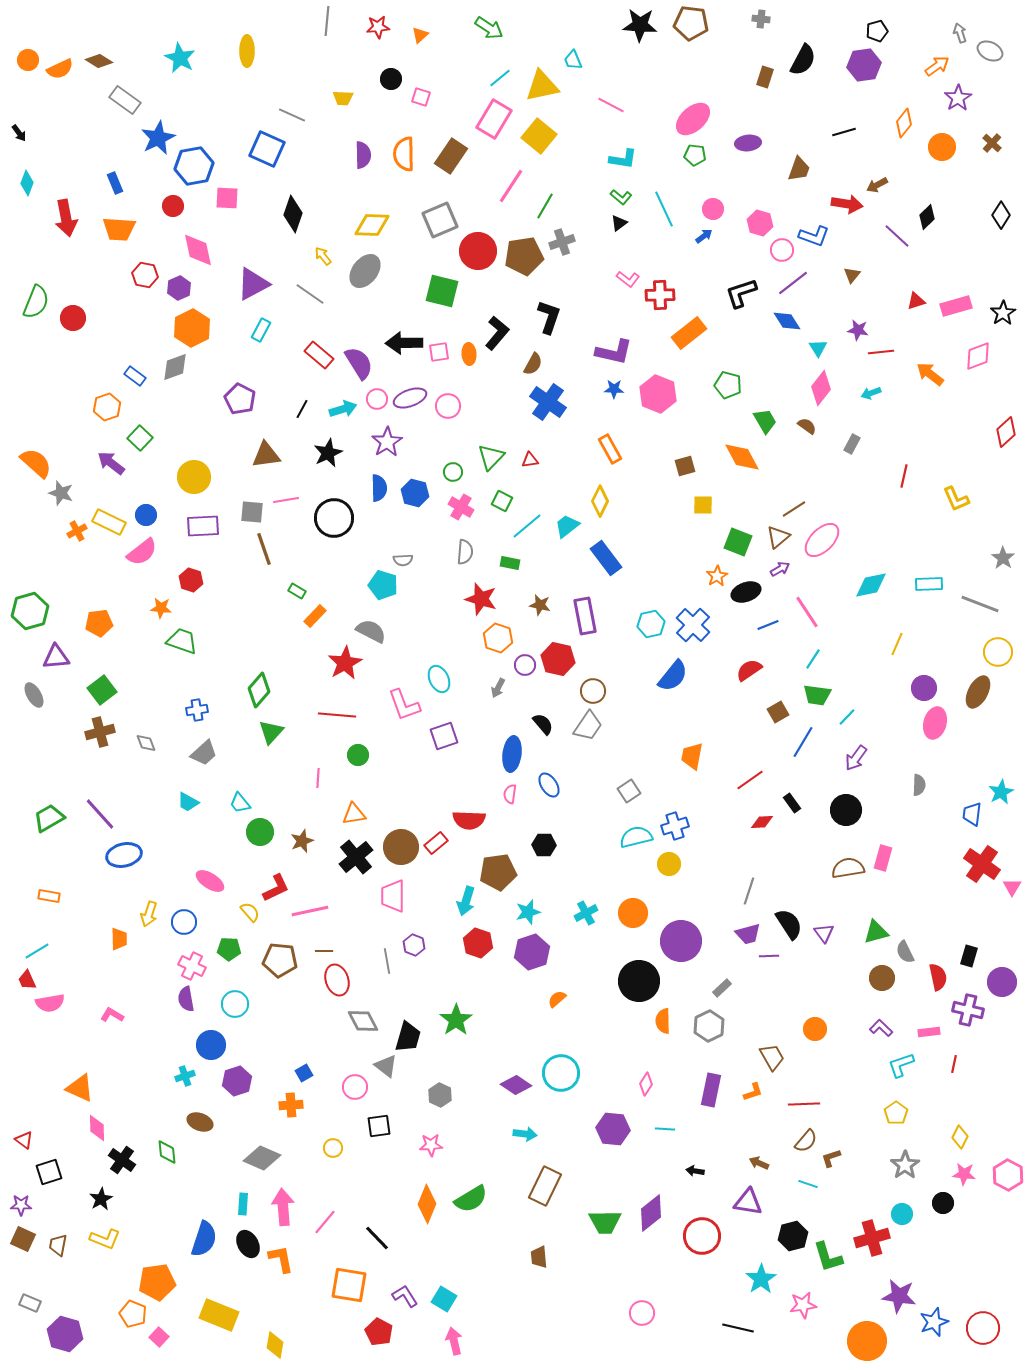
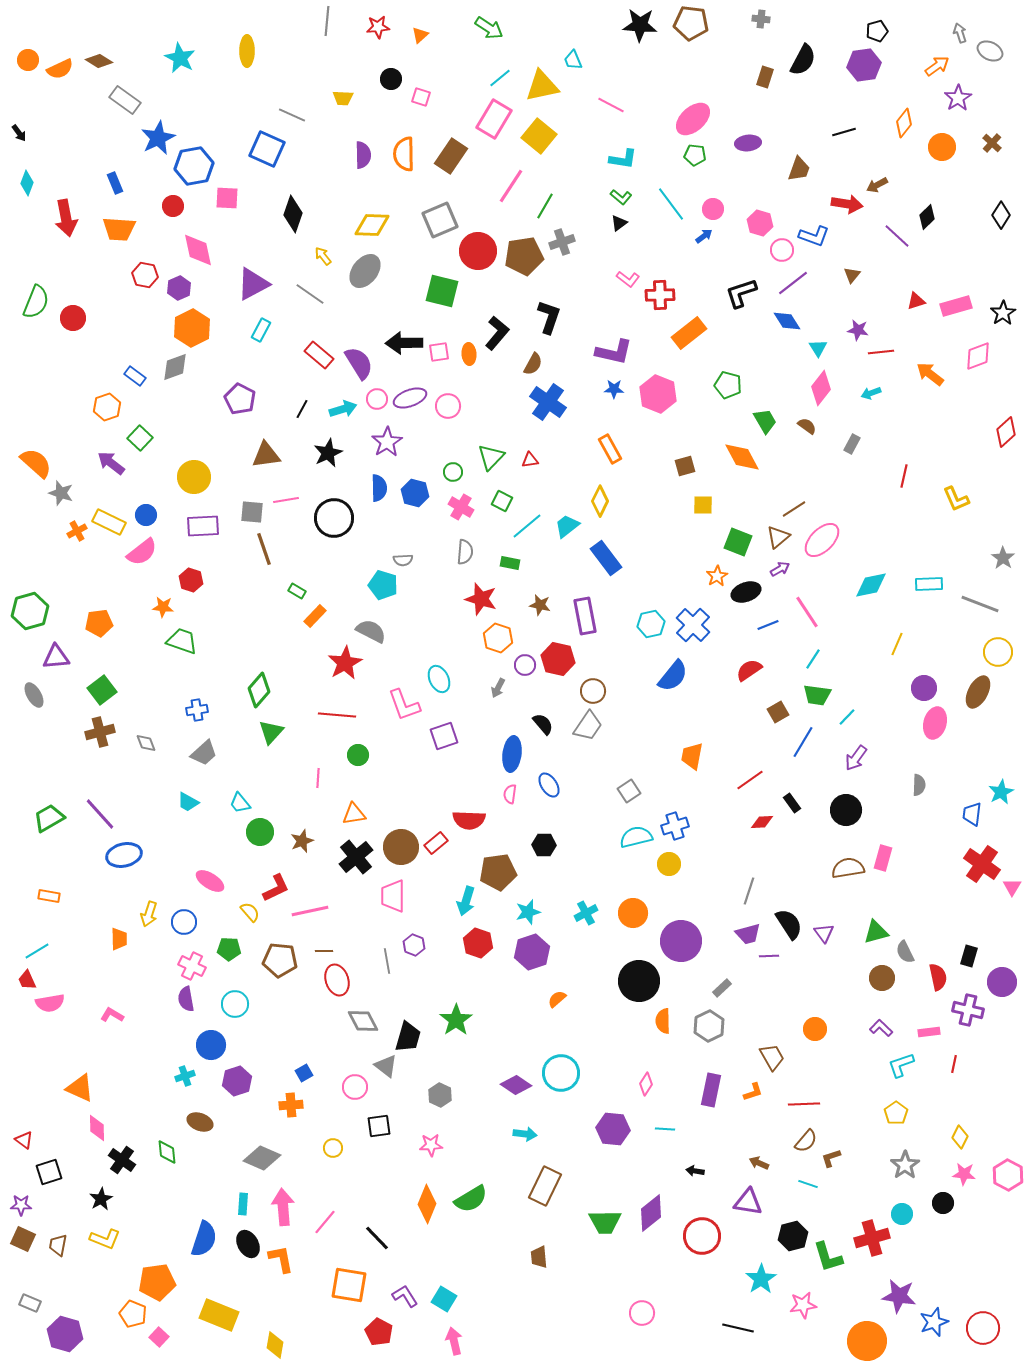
cyan line at (664, 209): moved 7 px right, 5 px up; rotated 12 degrees counterclockwise
orange star at (161, 608): moved 2 px right, 1 px up
